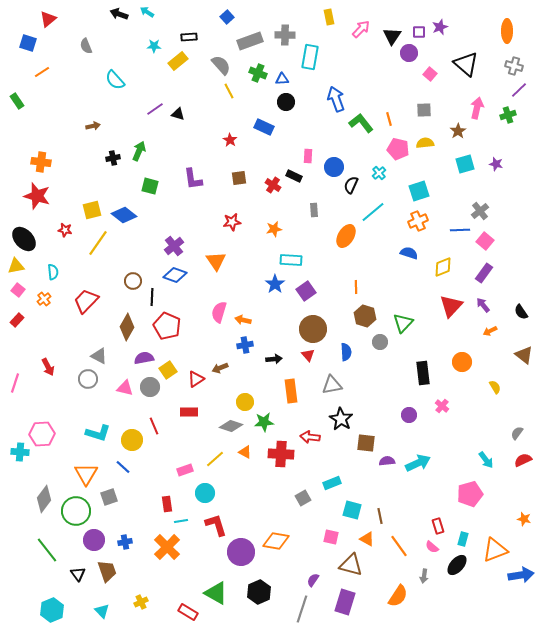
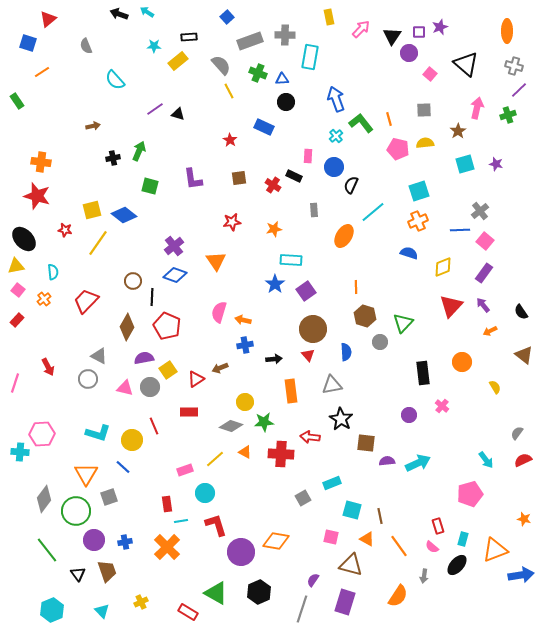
cyan cross at (379, 173): moved 43 px left, 37 px up
orange ellipse at (346, 236): moved 2 px left
